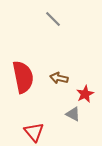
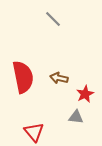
gray triangle: moved 3 px right, 3 px down; rotated 21 degrees counterclockwise
